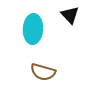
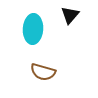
black triangle: rotated 24 degrees clockwise
